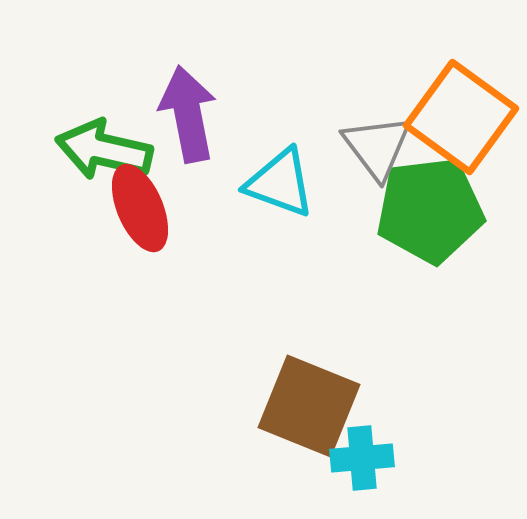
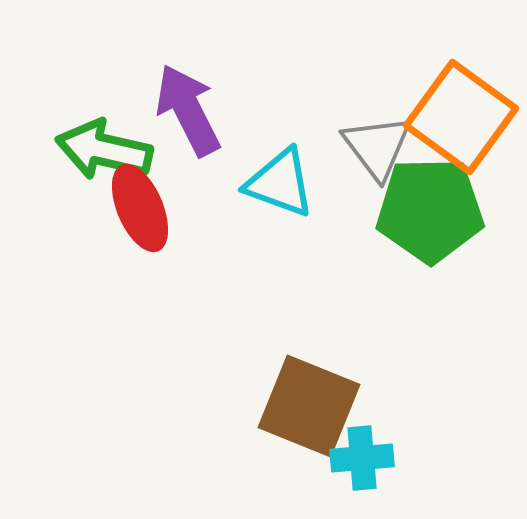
purple arrow: moved 4 px up; rotated 16 degrees counterclockwise
green pentagon: rotated 6 degrees clockwise
